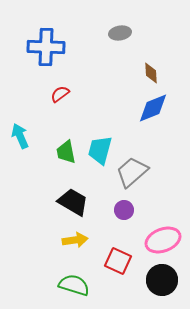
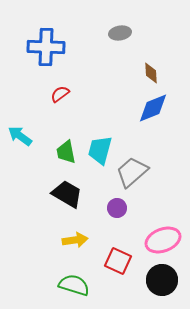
cyan arrow: rotated 30 degrees counterclockwise
black trapezoid: moved 6 px left, 8 px up
purple circle: moved 7 px left, 2 px up
